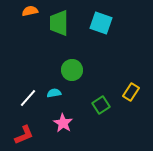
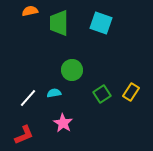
green square: moved 1 px right, 11 px up
